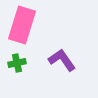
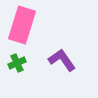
green cross: rotated 12 degrees counterclockwise
